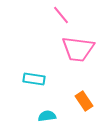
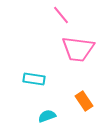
cyan semicircle: rotated 12 degrees counterclockwise
